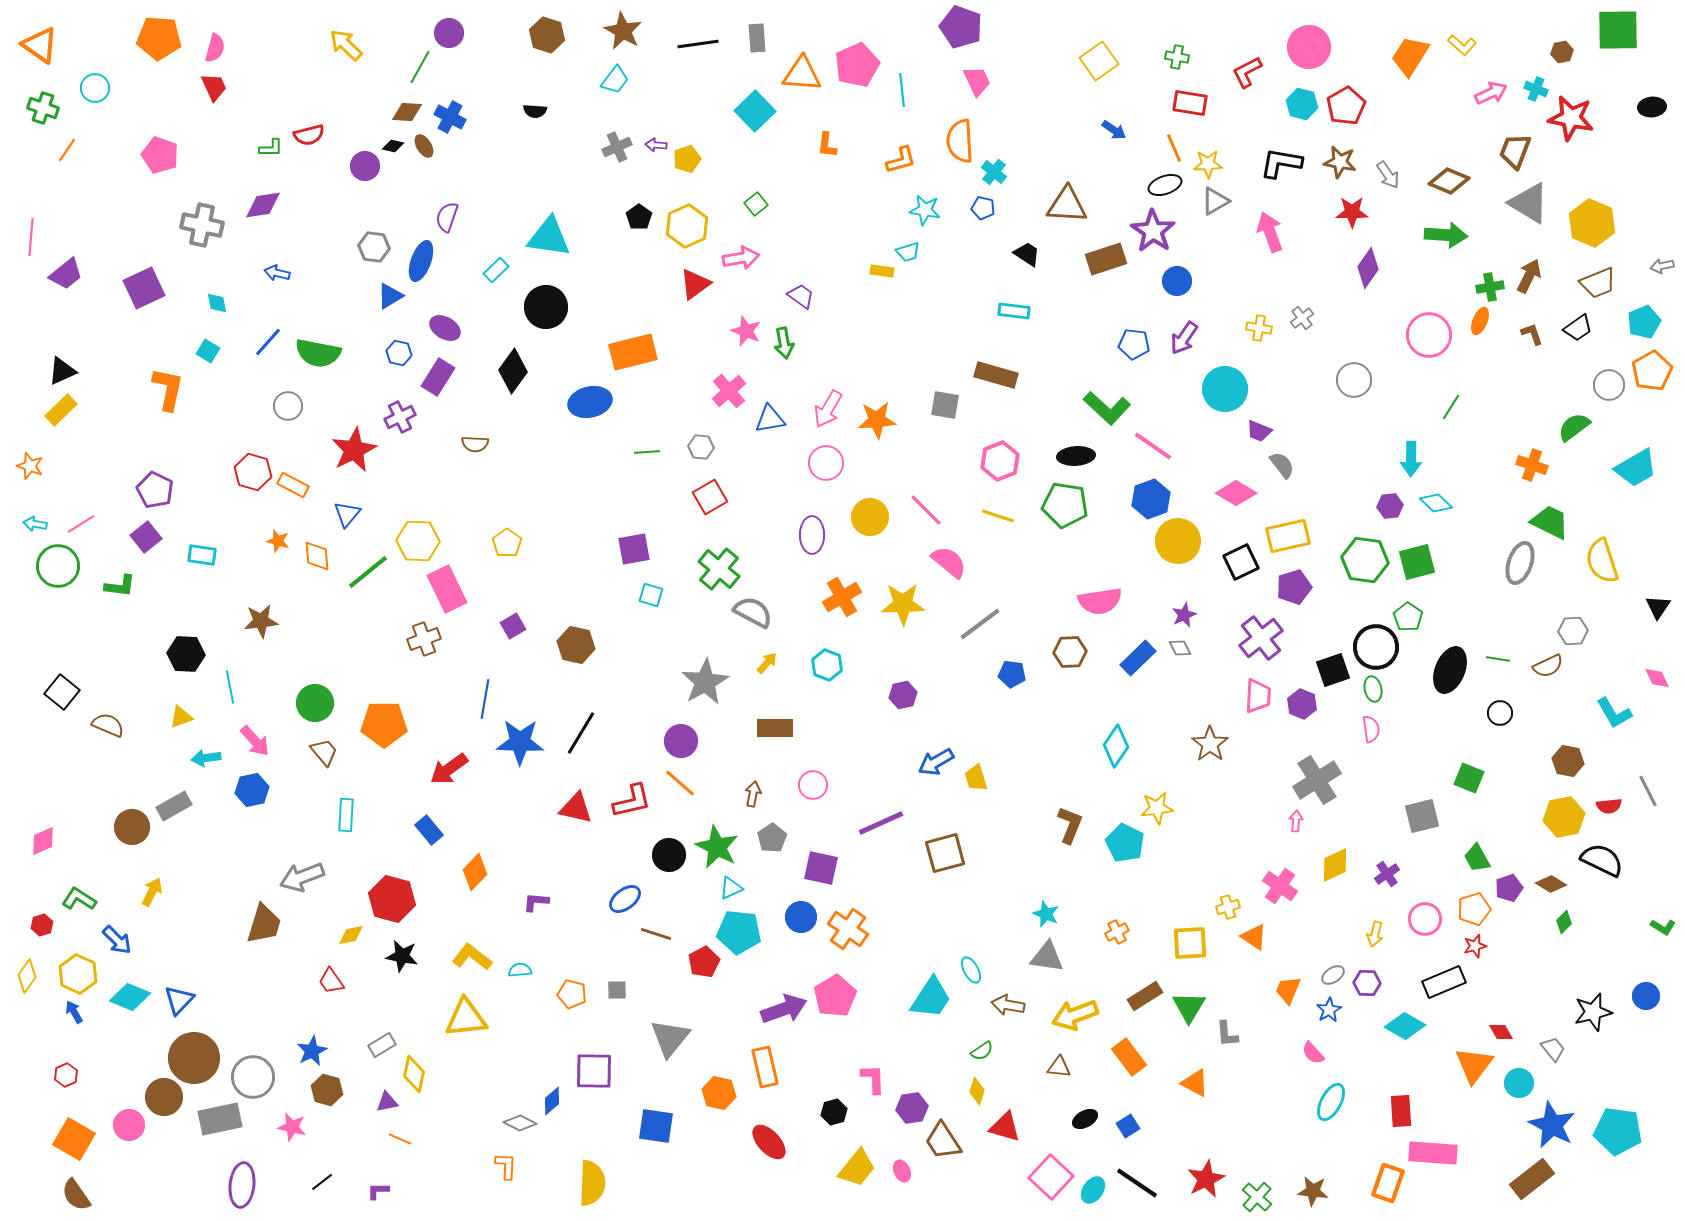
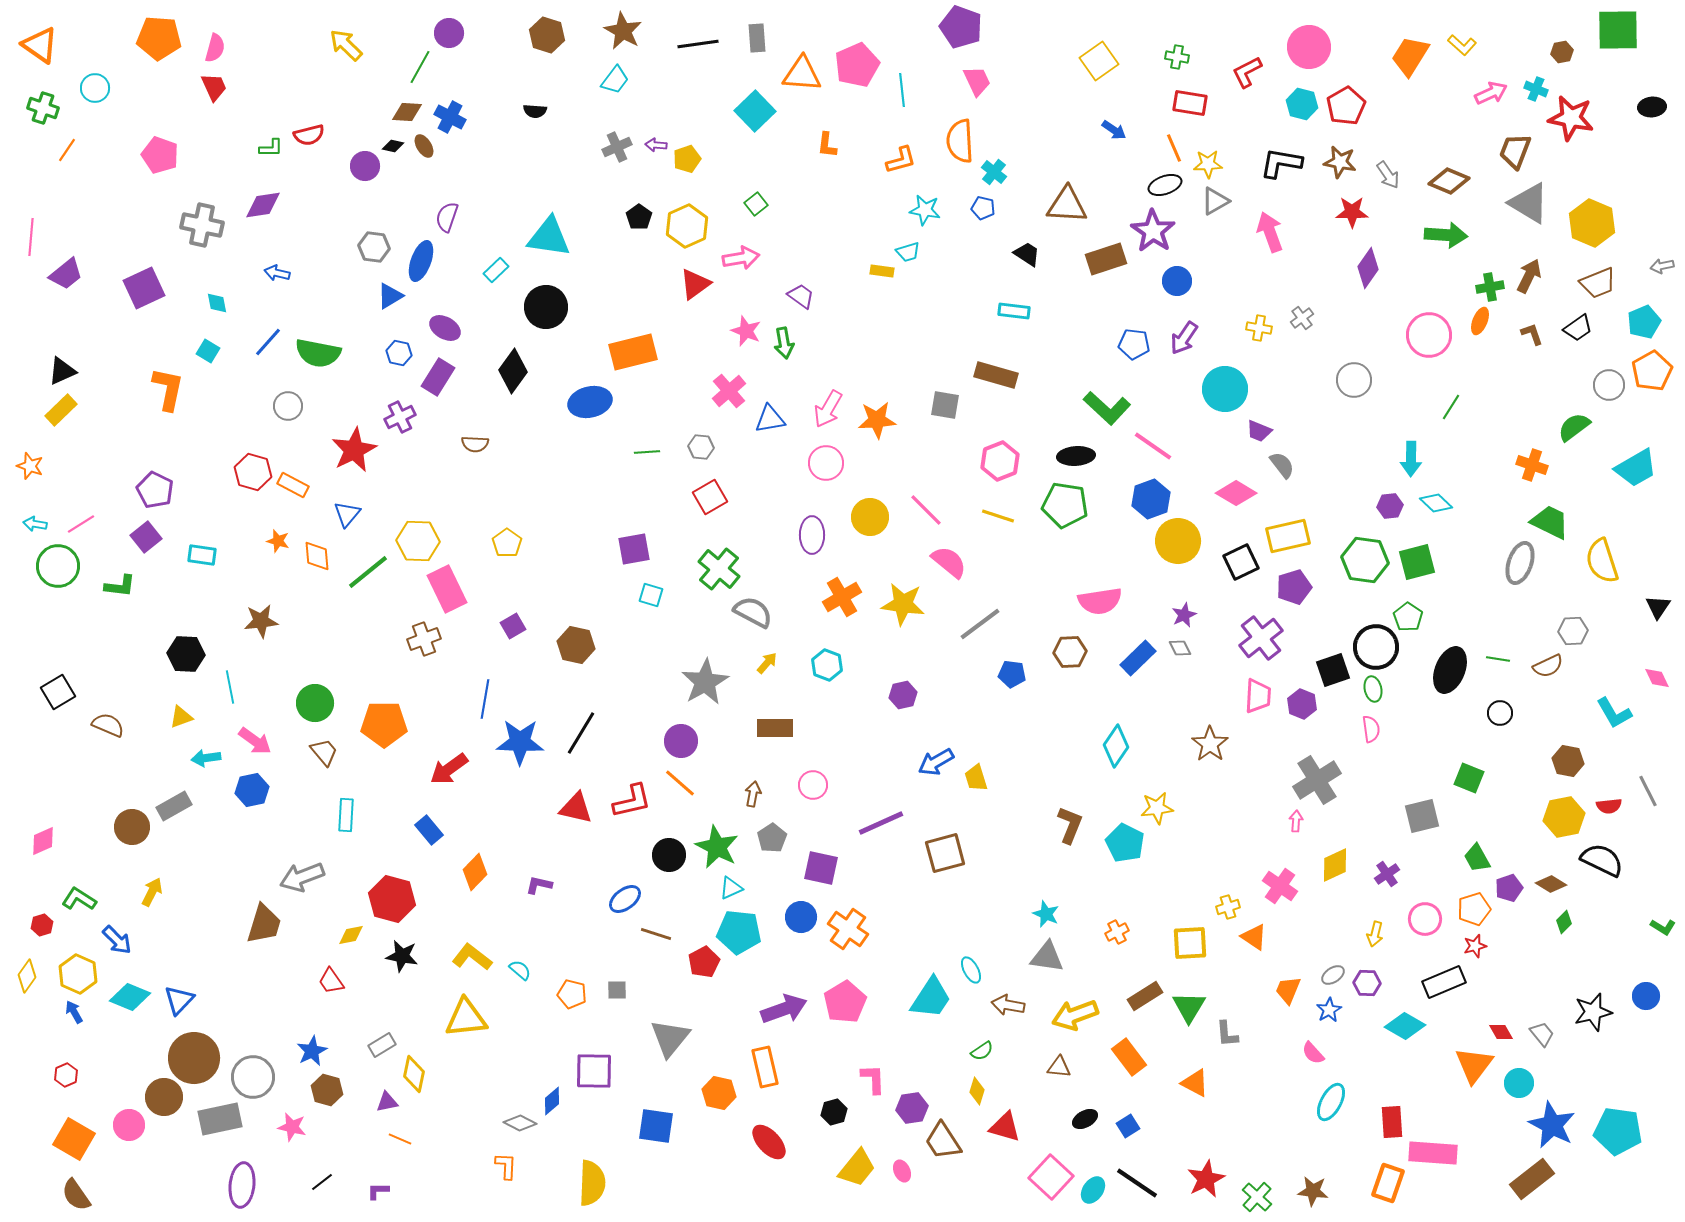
yellow star at (903, 604): rotated 9 degrees clockwise
black square at (62, 692): moved 4 px left; rotated 20 degrees clockwise
pink arrow at (255, 741): rotated 12 degrees counterclockwise
purple L-shape at (536, 902): moved 3 px right, 17 px up; rotated 8 degrees clockwise
cyan semicircle at (520, 970): rotated 45 degrees clockwise
pink pentagon at (835, 996): moved 10 px right, 6 px down
gray trapezoid at (1553, 1049): moved 11 px left, 15 px up
red rectangle at (1401, 1111): moved 9 px left, 11 px down
